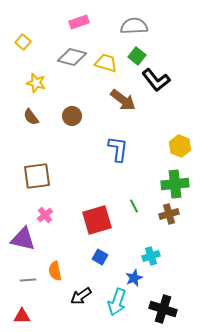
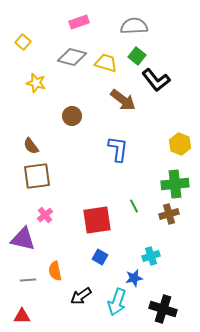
brown semicircle: moved 29 px down
yellow hexagon: moved 2 px up
red square: rotated 8 degrees clockwise
blue star: rotated 12 degrees clockwise
